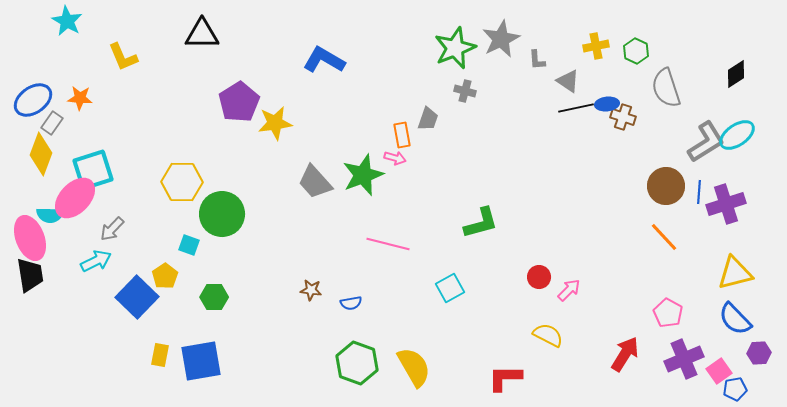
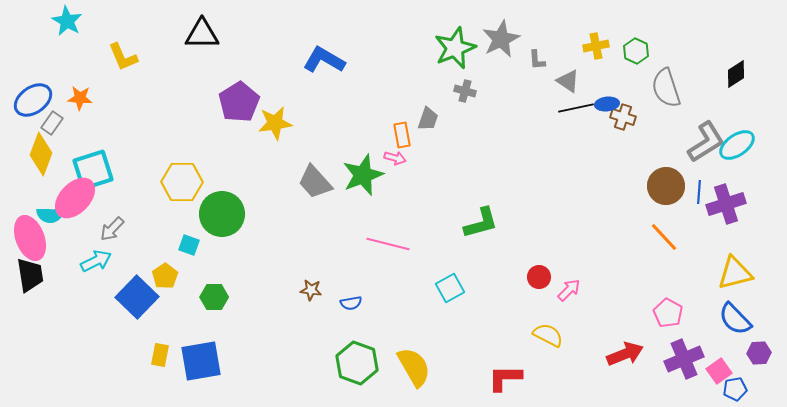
cyan ellipse at (737, 135): moved 10 px down
red arrow at (625, 354): rotated 36 degrees clockwise
